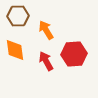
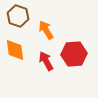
brown hexagon: rotated 20 degrees clockwise
